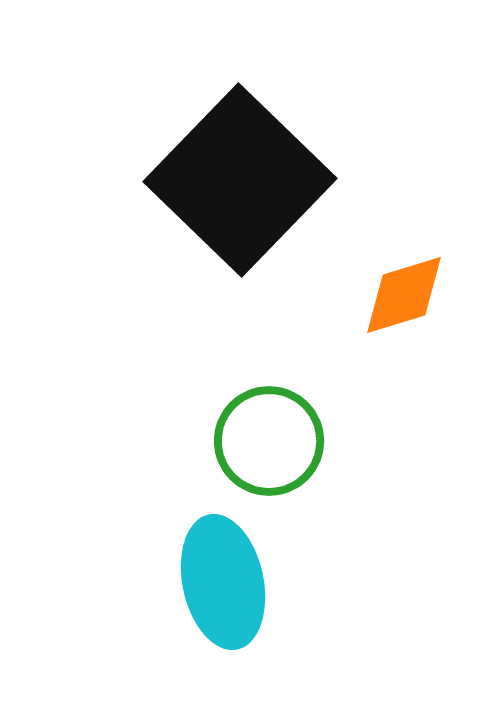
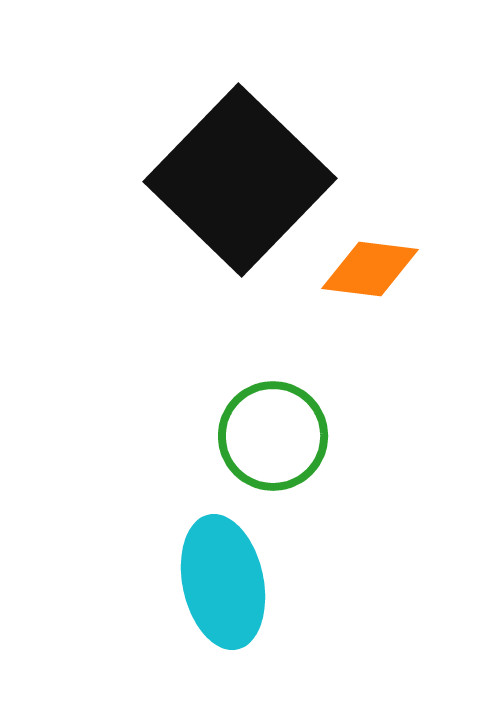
orange diamond: moved 34 px left, 26 px up; rotated 24 degrees clockwise
green circle: moved 4 px right, 5 px up
